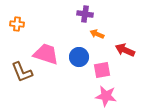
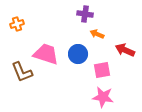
orange cross: rotated 24 degrees counterclockwise
blue circle: moved 1 px left, 3 px up
pink star: moved 3 px left, 1 px down
